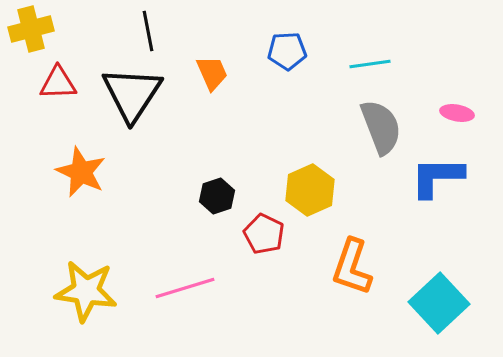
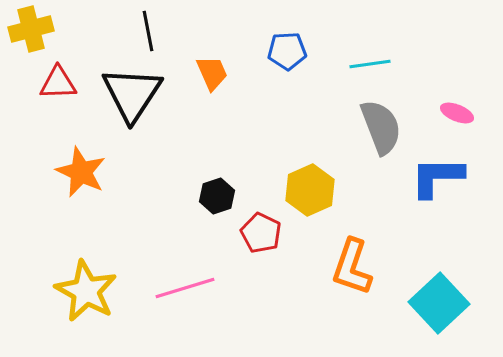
pink ellipse: rotated 12 degrees clockwise
red pentagon: moved 3 px left, 1 px up
yellow star: rotated 20 degrees clockwise
